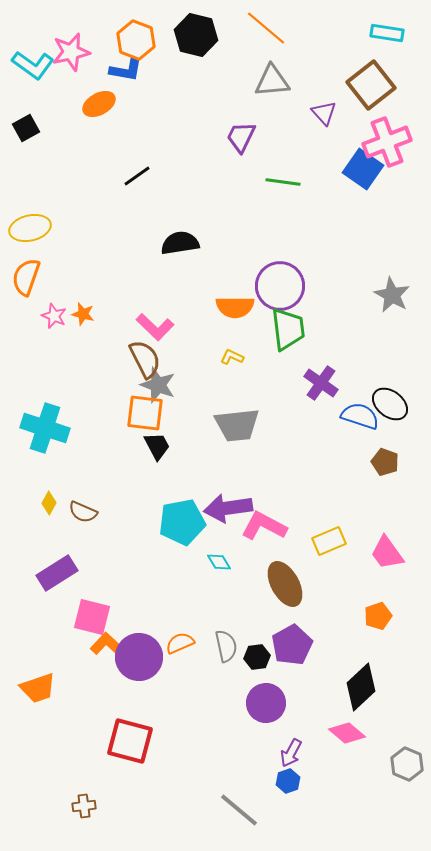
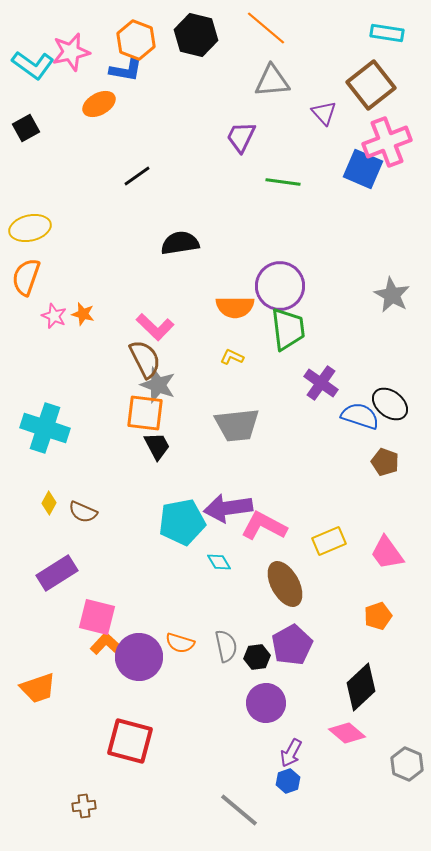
blue square at (363, 169): rotated 12 degrees counterclockwise
pink square at (92, 617): moved 5 px right
orange semicircle at (180, 643): rotated 140 degrees counterclockwise
